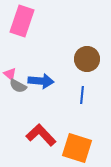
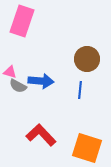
pink triangle: moved 2 px up; rotated 24 degrees counterclockwise
blue line: moved 2 px left, 5 px up
orange square: moved 10 px right
